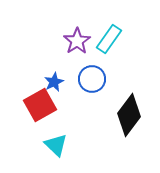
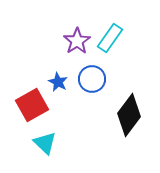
cyan rectangle: moved 1 px right, 1 px up
blue star: moved 4 px right; rotated 18 degrees counterclockwise
red square: moved 8 px left
cyan triangle: moved 11 px left, 2 px up
